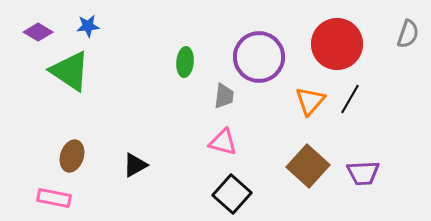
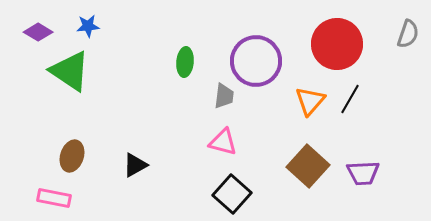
purple circle: moved 3 px left, 4 px down
